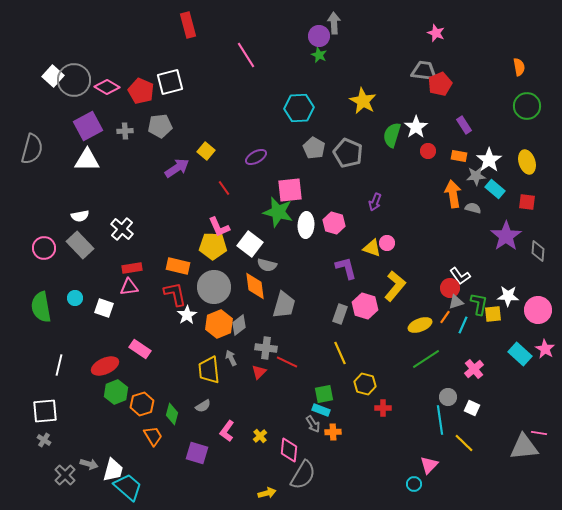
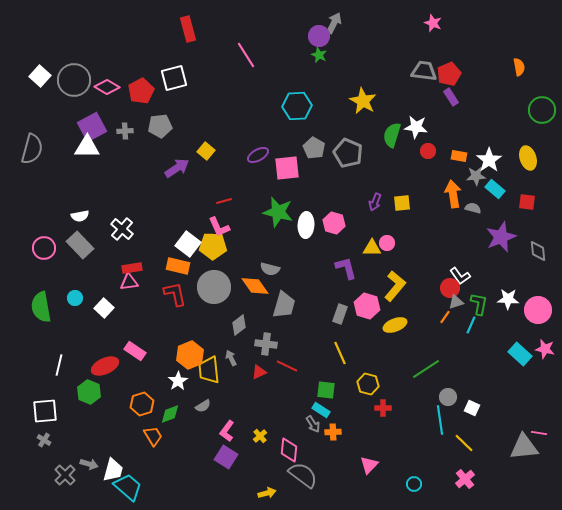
gray arrow at (334, 23): rotated 30 degrees clockwise
red rectangle at (188, 25): moved 4 px down
pink star at (436, 33): moved 3 px left, 10 px up
white square at (53, 76): moved 13 px left
white square at (170, 82): moved 4 px right, 4 px up
red pentagon at (440, 84): moved 9 px right, 10 px up
red pentagon at (141, 91): rotated 20 degrees clockwise
green circle at (527, 106): moved 15 px right, 4 px down
cyan hexagon at (299, 108): moved 2 px left, 2 px up
purple rectangle at (464, 125): moved 13 px left, 28 px up
purple square at (88, 126): moved 4 px right, 1 px down
white star at (416, 127): rotated 30 degrees counterclockwise
purple ellipse at (256, 157): moved 2 px right, 2 px up
white triangle at (87, 160): moved 13 px up
yellow ellipse at (527, 162): moved 1 px right, 4 px up
red line at (224, 188): moved 13 px down; rotated 70 degrees counterclockwise
pink square at (290, 190): moved 3 px left, 22 px up
purple star at (506, 236): moved 5 px left, 1 px down; rotated 12 degrees clockwise
white square at (250, 244): moved 62 px left
yellow triangle at (372, 248): rotated 18 degrees counterclockwise
gray diamond at (538, 251): rotated 10 degrees counterclockwise
gray semicircle at (267, 265): moved 3 px right, 4 px down
orange diamond at (255, 286): rotated 28 degrees counterclockwise
pink triangle at (129, 287): moved 5 px up
white star at (508, 296): moved 3 px down
pink hexagon at (365, 306): moved 2 px right
white square at (104, 308): rotated 24 degrees clockwise
yellow square at (493, 314): moved 91 px left, 111 px up
white star at (187, 315): moved 9 px left, 66 px down
orange hexagon at (219, 324): moved 29 px left, 31 px down
yellow ellipse at (420, 325): moved 25 px left
cyan line at (463, 325): moved 8 px right
gray cross at (266, 348): moved 4 px up
pink rectangle at (140, 349): moved 5 px left, 2 px down
pink star at (545, 349): rotated 18 degrees counterclockwise
green line at (426, 359): moved 10 px down
red line at (287, 362): moved 4 px down
pink cross at (474, 369): moved 9 px left, 110 px down
red triangle at (259, 372): rotated 21 degrees clockwise
yellow hexagon at (365, 384): moved 3 px right
green hexagon at (116, 392): moved 27 px left; rotated 15 degrees counterclockwise
green square at (324, 394): moved 2 px right, 4 px up; rotated 18 degrees clockwise
cyan rectangle at (321, 410): rotated 12 degrees clockwise
green diamond at (172, 414): moved 2 px left; rotated 55 degrees clockwise
purple square at (197, 453): moved 29 px right, 4 px down; rotated 15 degrees clockwise
pink triangle at (429, 465): moved 60 px left
gray semicircle at (303, 475): rotated 84 degrees counterclockwise
